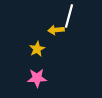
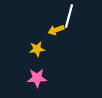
yellow arrow: rotated 14 degrees counterclockwise
yellow star: rotated 21 degrees clockwise
